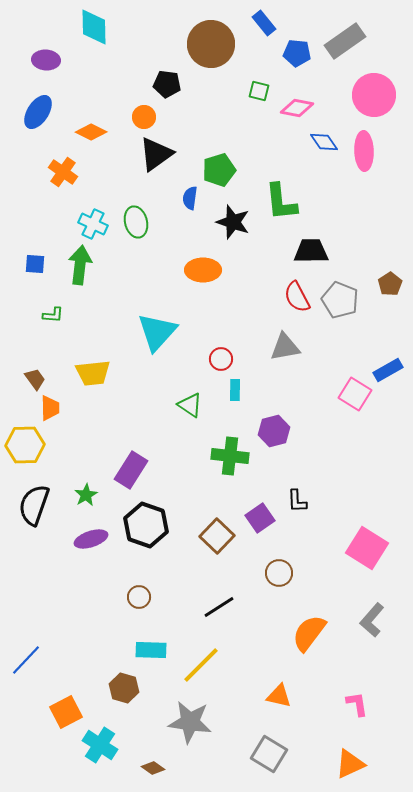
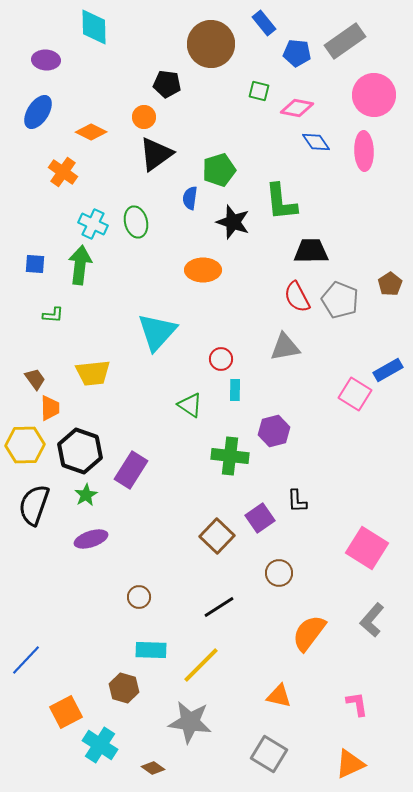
blue diamond at (324, 142): moved 8 px left
black hexagon at (146, 525): moved 66 px left, 74 px up
